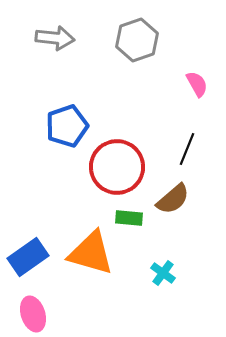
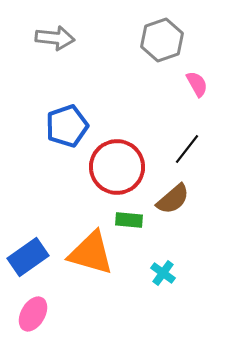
gray hexagon: moved 25 px right
black line: rotated 16 degrees clockwise
green rectangle: moved 2 px down
pink ellipse: rotated 48 degrees clockwise
